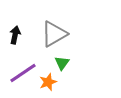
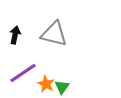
gray triangle: rotated 44 degrees clockwise
green triangle: moved 24 px down
orange star: moved 2 px left, 2 px down; rotated 24 degrees counterclockwise
